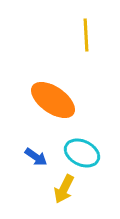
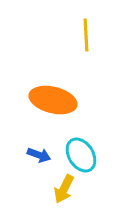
orange ellipse: rotated 21 degrees counterclockwise
cyan ellipse: moved 1 px left, 2 px down; rotated 32 degrees clockwise
blue arrow: moved 3 px right, 2 px up; rotated 15 degrees counterclockwise
